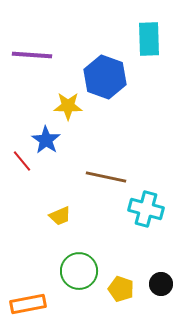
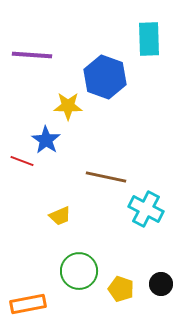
red line: rotated 30 degrees counterclockwise
cyan cross: rotated 12 degrees clockwise
